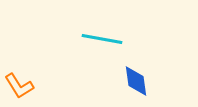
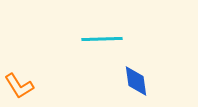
cyan line: rotated 12 degrees counterclockwise
